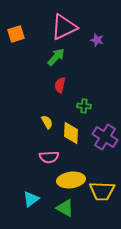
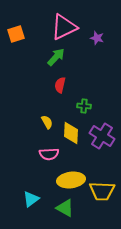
purple star: moved 2 px up
purple cross: moved 3 px left, 1 px up
pink semicircle: moved 3 px up
